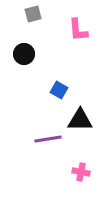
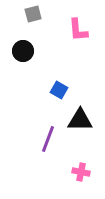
black circle: moved 1 px left, 3 px up
purple line: rotated 60 degrees counterclockwise
